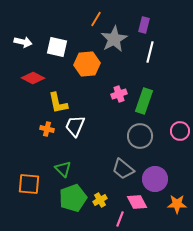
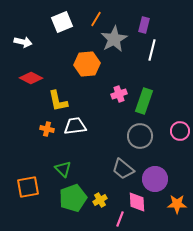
white square: moved 5 px right, 25 px up; rotated 35 degrees counterclockwise
white line: moved 2 px right, 2 px up
red diamond: moved 2 px left
yellow L-shape: moved 2 px up
white trapezoid: rotated 60 degrees clockwise
orange square: moved 1 px left, 3 px down; rotated 15 degrees counterclockwise
pink diamond: rotated 25 degrees clockwise
